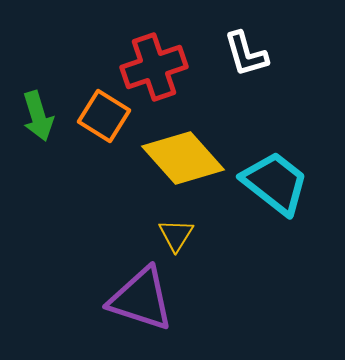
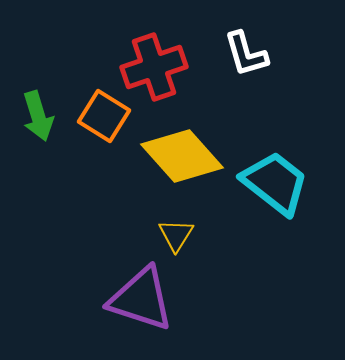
yellow diamond: moved 1 px left, 2 px up
